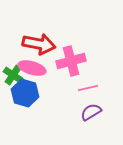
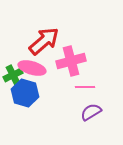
red arrow: moved 5 px right, 3 px up; rotated 52 degrees counterclockwise
green cross: rotated 30 degrees clockwise
pink line: moved 3 px left, 1 px up; rotated 12 degrees clockwise
